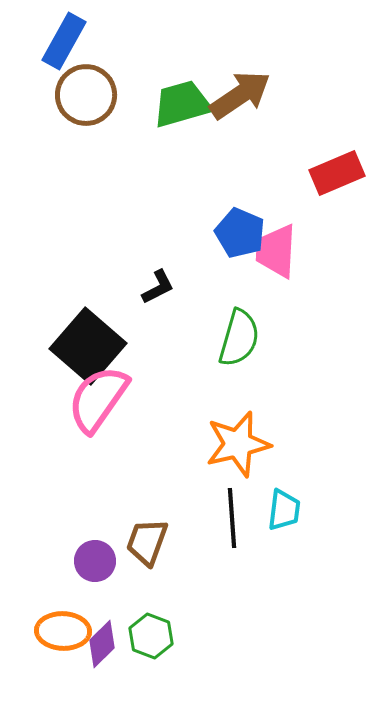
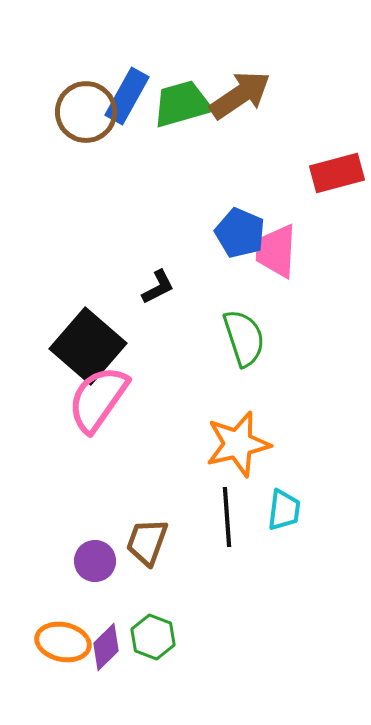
blue rectangle: moved 63 px right, 55 px down
brown circle: moved 17 px down
red rectangle: rotated 8 degrees clockwise
green semicircle: moved 5 px right; rotated 34 degrees counterclockwise
black line: moved 5 px left, 1 px up
orange ellipse: moved 11 px down; rotated 10 degrees clockwise
green hexagon: moved 2 px right, 1 px down
purple diamond: moved 4 px right, 3 px down
